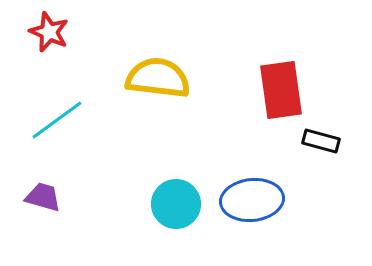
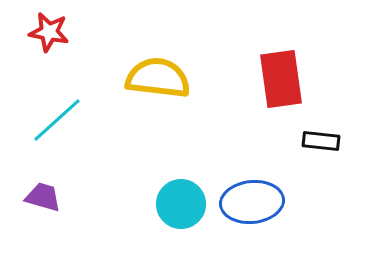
red star: rotated 12 degrees counterclockwise
red rectangle: moved 11 px up
cyan line: rotated 6 degrees counterclockwise
black rectangle: rotated 9 degrees counterclockwise
blue ellipse: moved 2 px down
cyan circle: moved 5 px right
